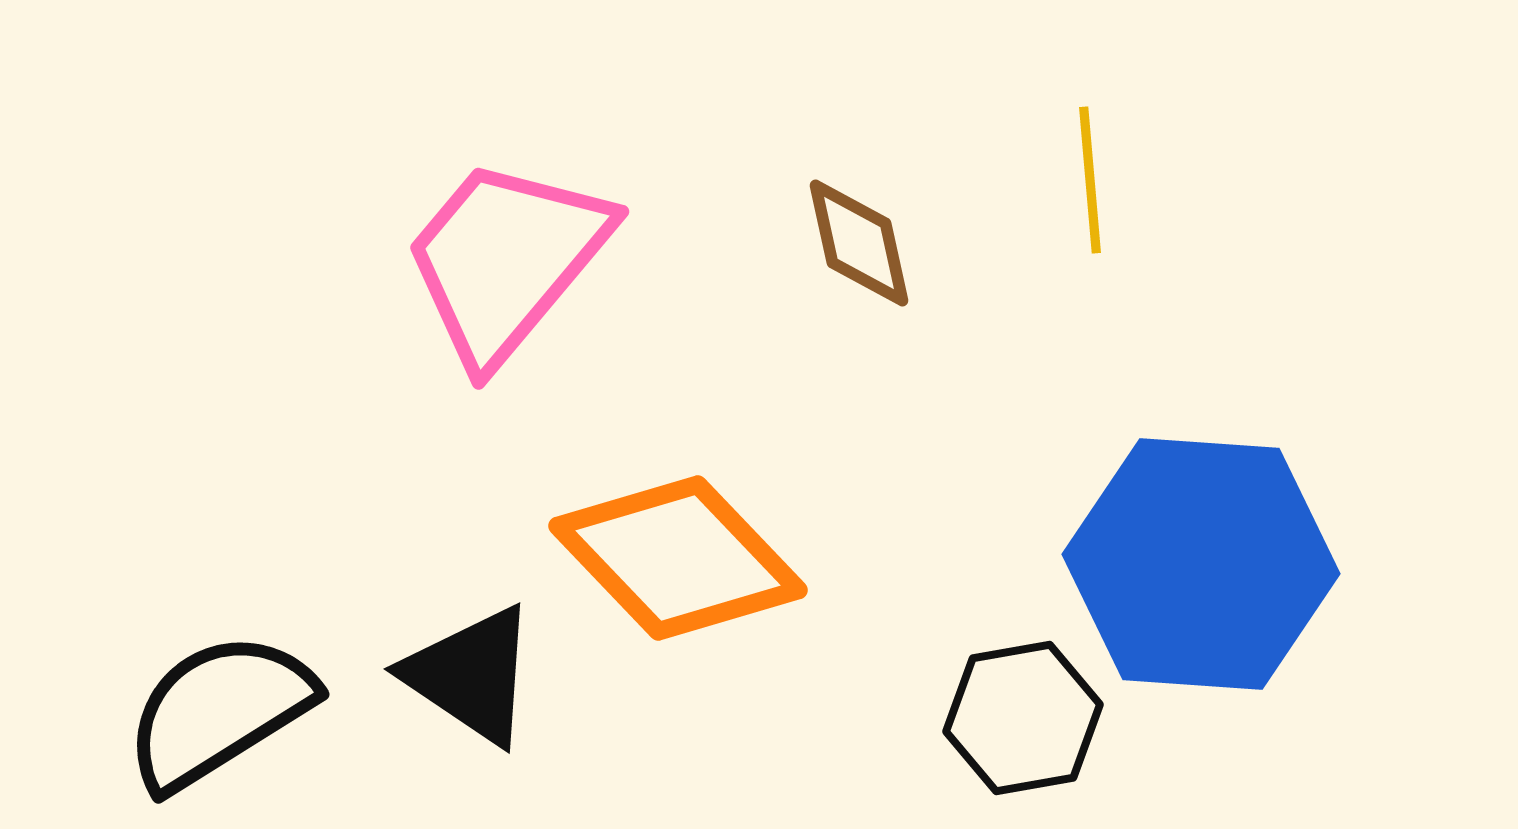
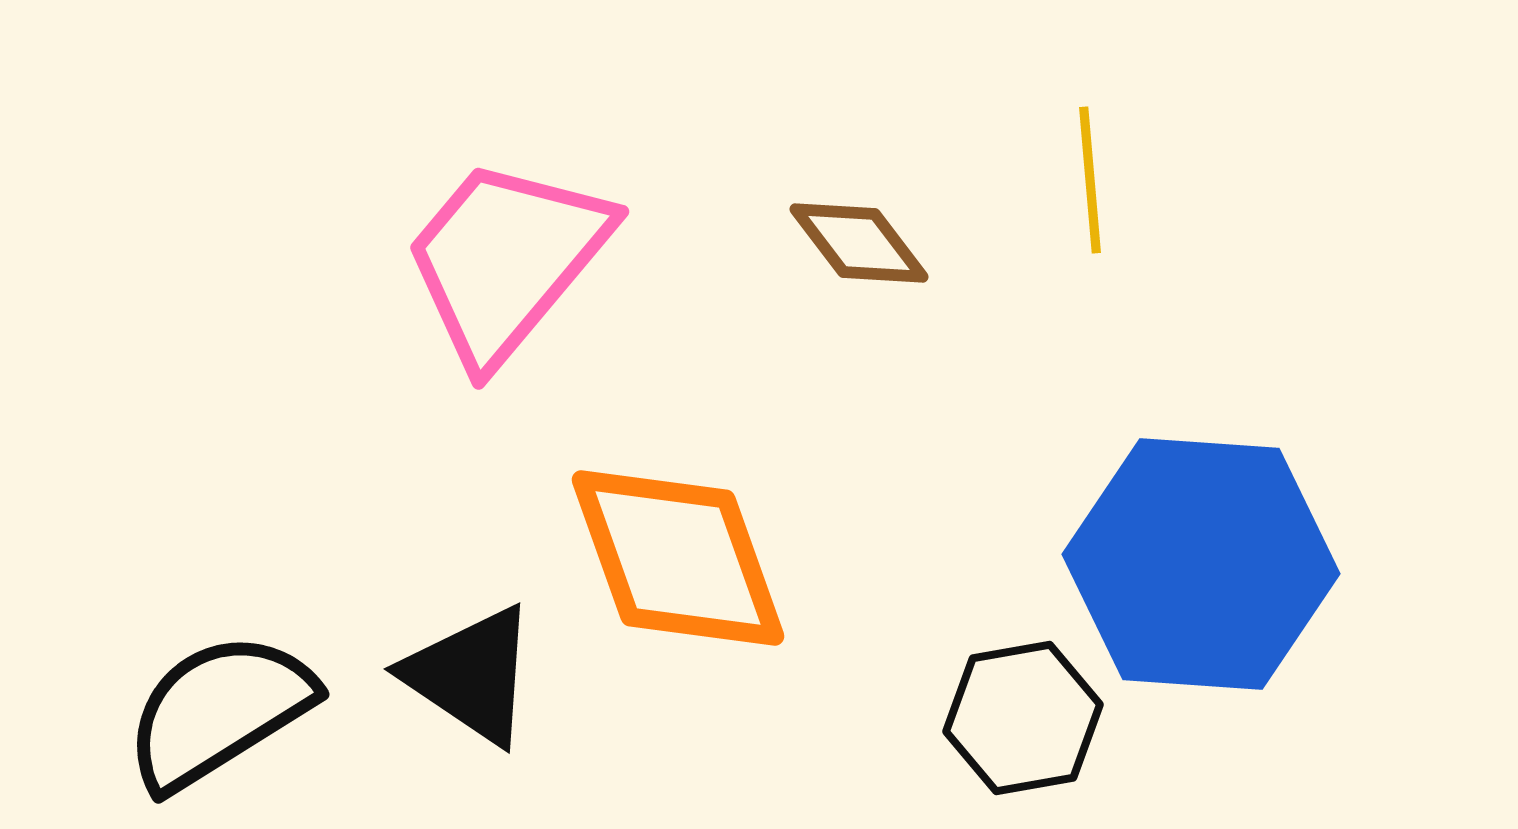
brown diamond: rotated 25 degrees counterclockwise
orange diamond: rotated 24 degrees clockwise
